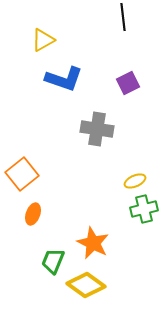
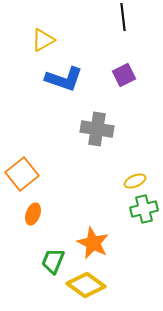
purple square: moved 4 px left, 8 px up
